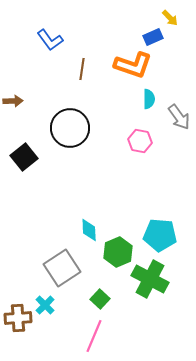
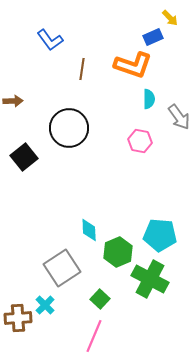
black circle: moved 1 px left
